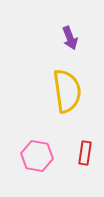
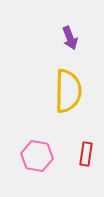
yellow semicircle: moved 1 px right; rotated 9 degrees clockwise
red rectangle: moved 1 px right, 1 px down
